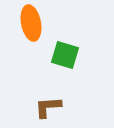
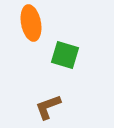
brown L-shape: rotated 16 degrees counterclockwise
